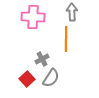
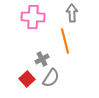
gray arrow: moved 1 px down
orange line: moved 1 px left, 2 px down; rotated 15 degrees counterclockwise
